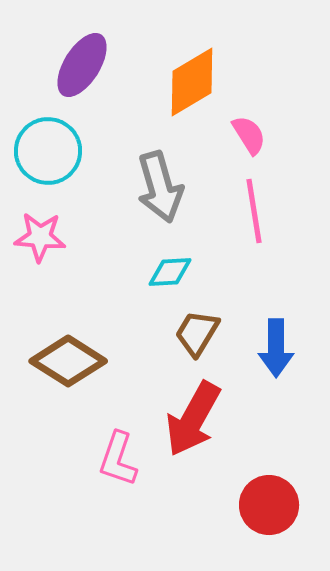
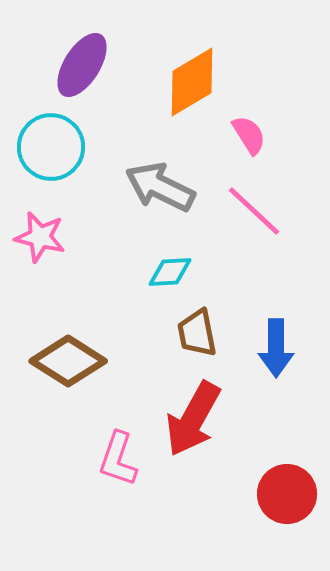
cyan circle: moved 3 px right, 4 px up
gray arrow: rotated 132 degrees clockwise
pink line: rotated 38 degrees counterclockwise
pink star: rotated 9 degrees clockwise
brown trapezoid: rotated 42 degrees counterclockwise
red circle: moved 18 px right, 11 px up
